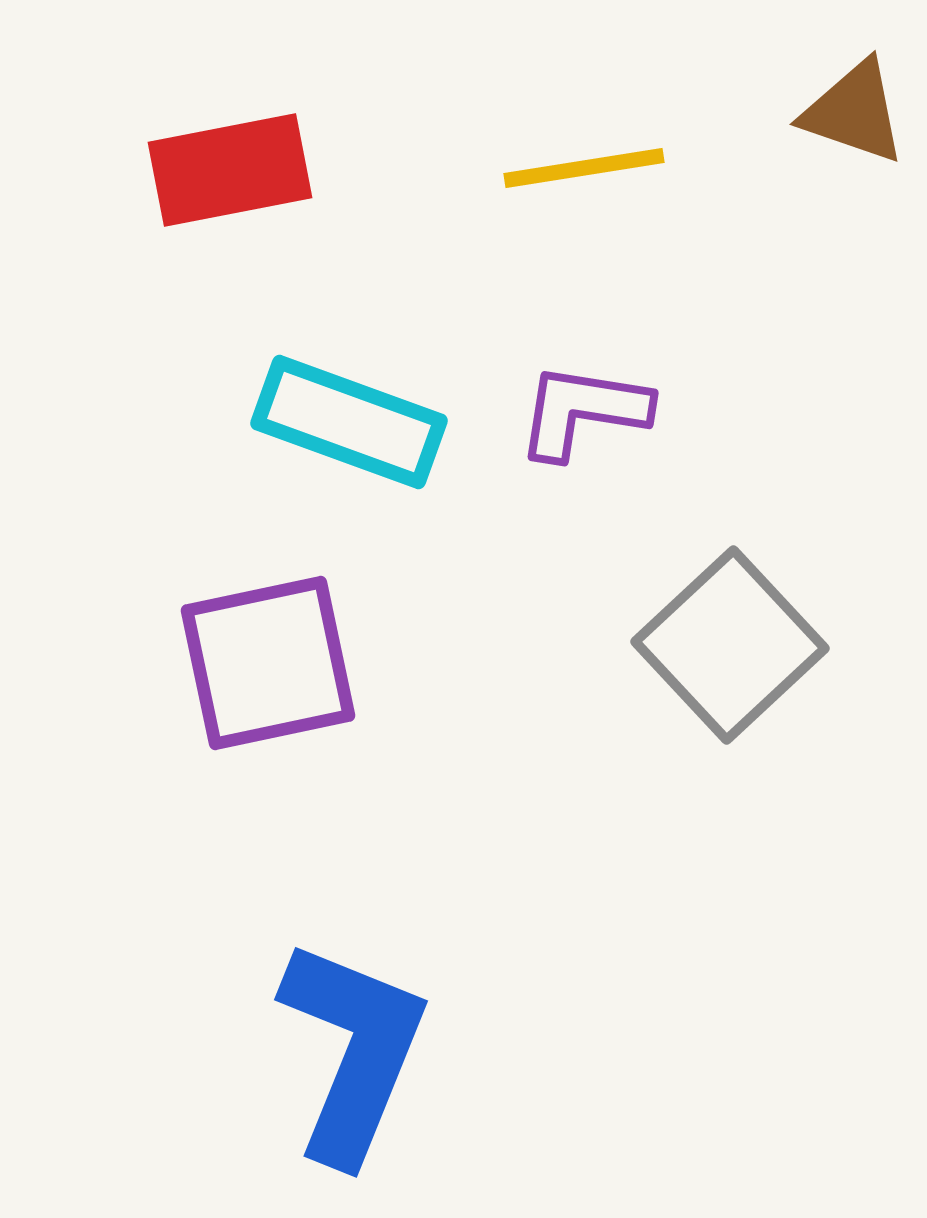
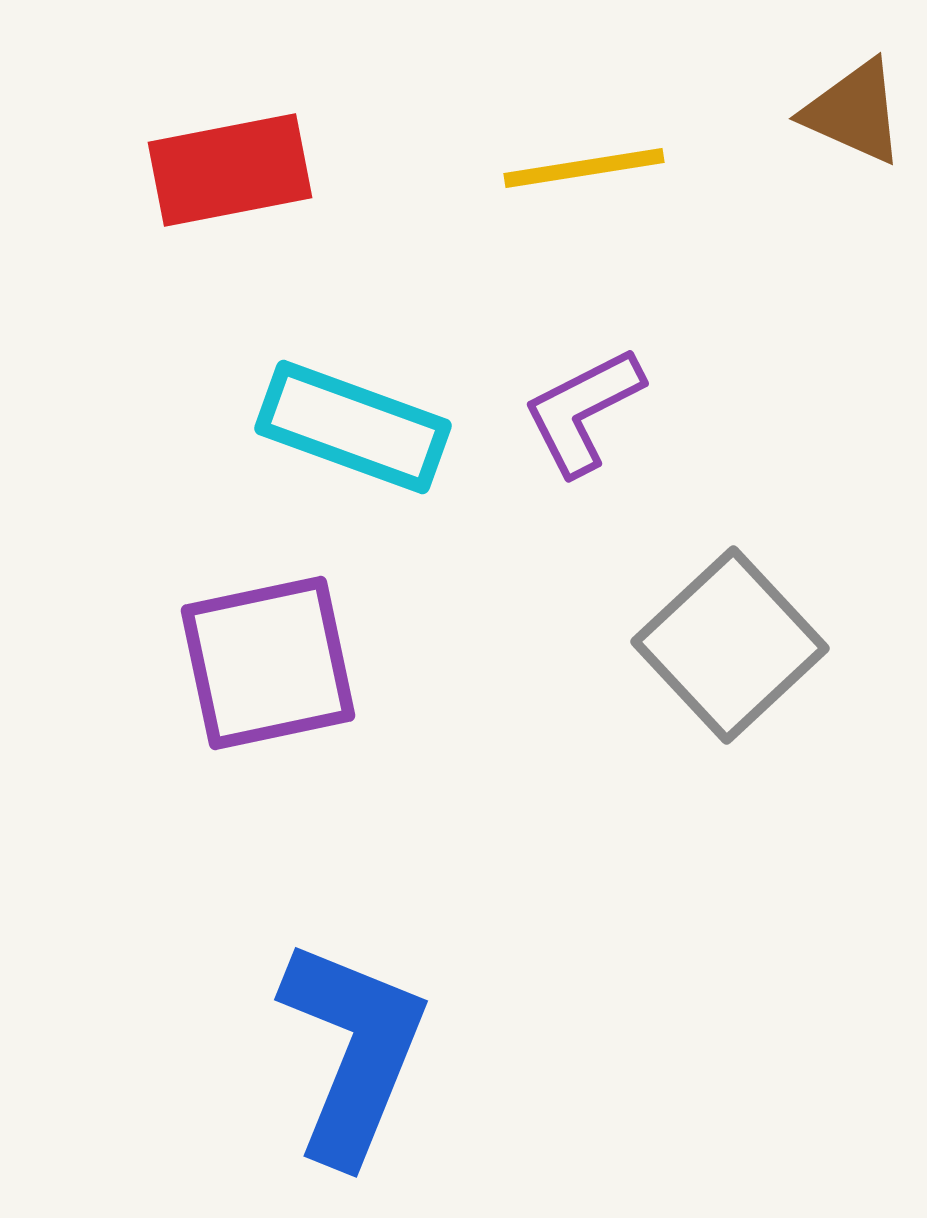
brown triangle: rotated 5 degrees clockwise
purple L-shape: rotated 36 degrees counterclockwise
cyan rectangle: moved 4 px right, 5 px down
